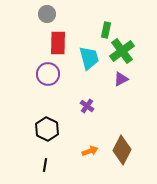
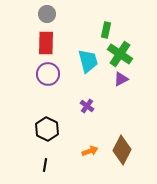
red rectangle: moved 12 px left
green cross: moved 2 px left, 3 px down; rotated 20 degrees counterclockwise
cyan trapezoid: moved 1 px left, 3 px down
